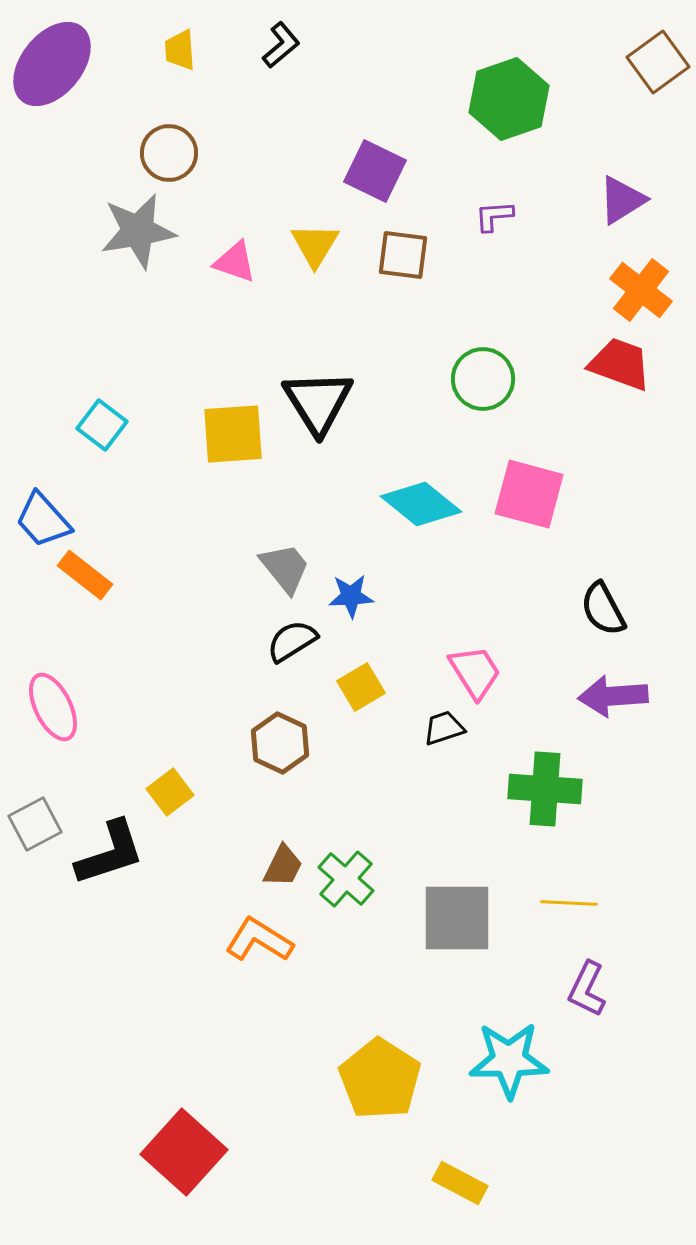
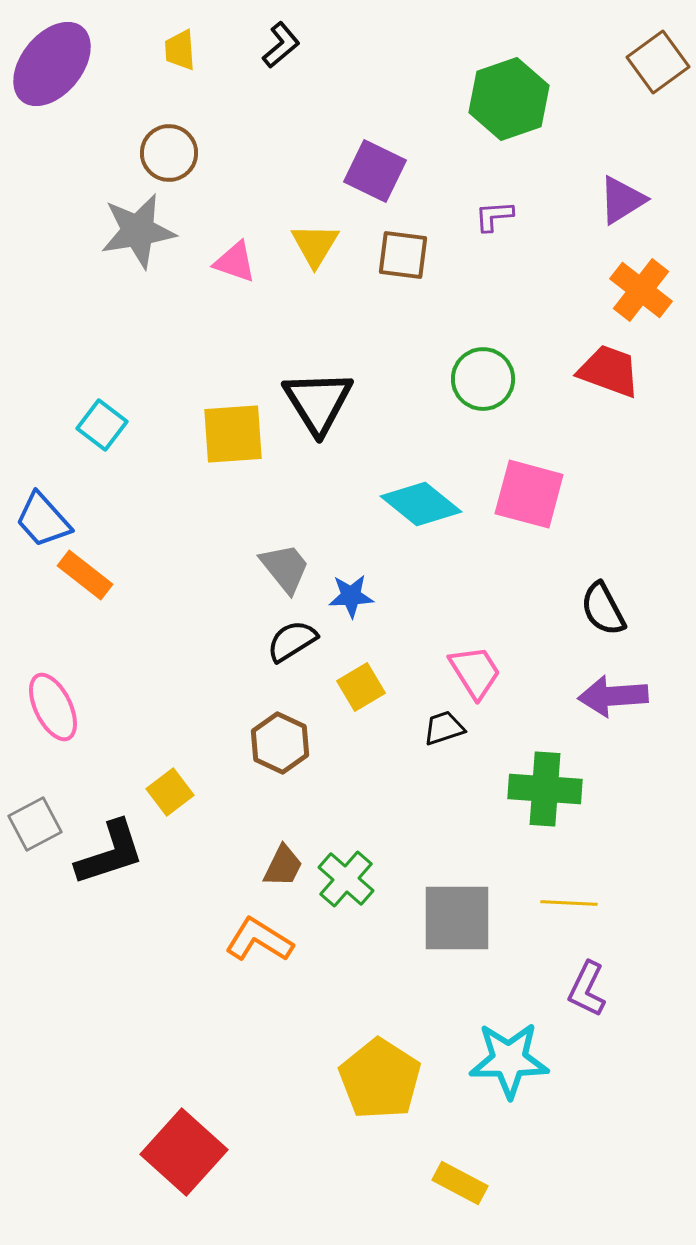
red trapezoid at (620, 364): moved 11 px left, 7 px down
